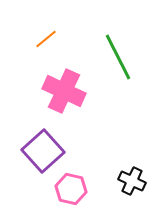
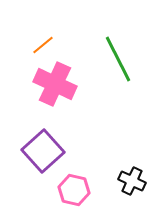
orange line: moved 3 px left, 6 px down
green line: moved 2 px down
pink cross: moved 9 px left, 7 px up
pink hexagon: moved 3 px right, 1 px down
